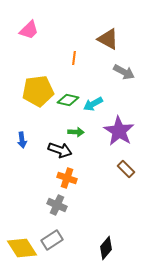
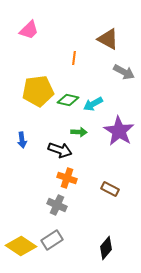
green arrow: moved 3 px right
brown rectangle: moved 16 px left, 20 px down; rotated 18 degrees counterclockwise
yellow diamond: moved 1 px left, 2 px up; rotated 24 degrees counterclockwise
